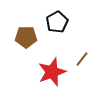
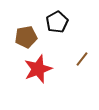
brown pentagon: rotated 10 degrees counterclockwise
red star: moved 14 px left, 3 px up
